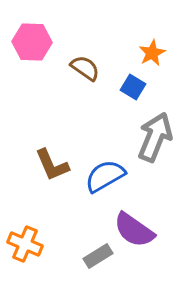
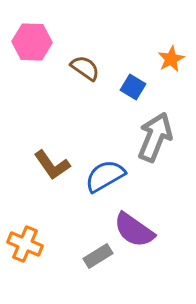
orange star: moved 19 px right, 6 px down
brown L-shape: rotated 12 degrees counterclockwise
